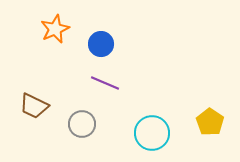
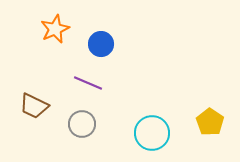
purple line: moved 17 px left
